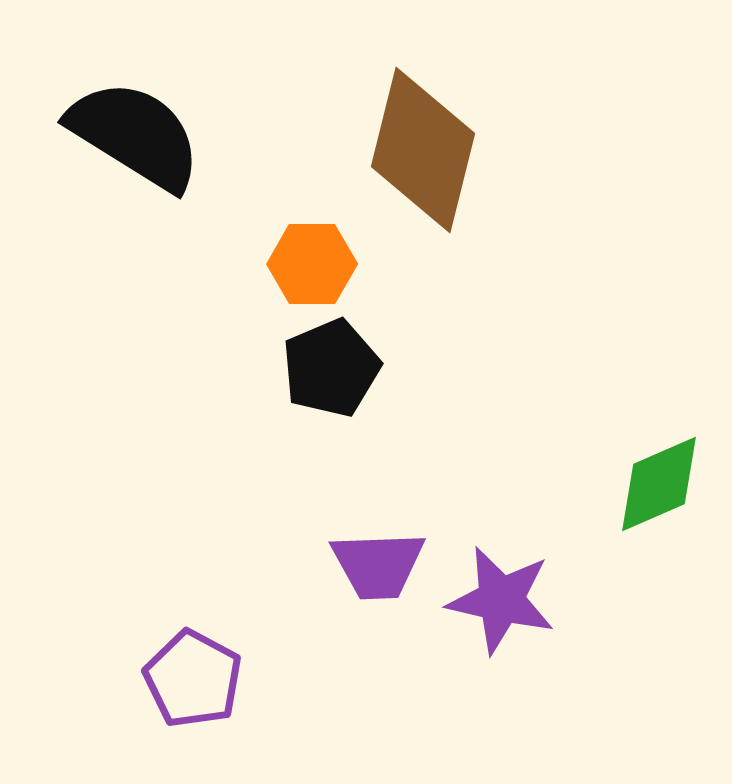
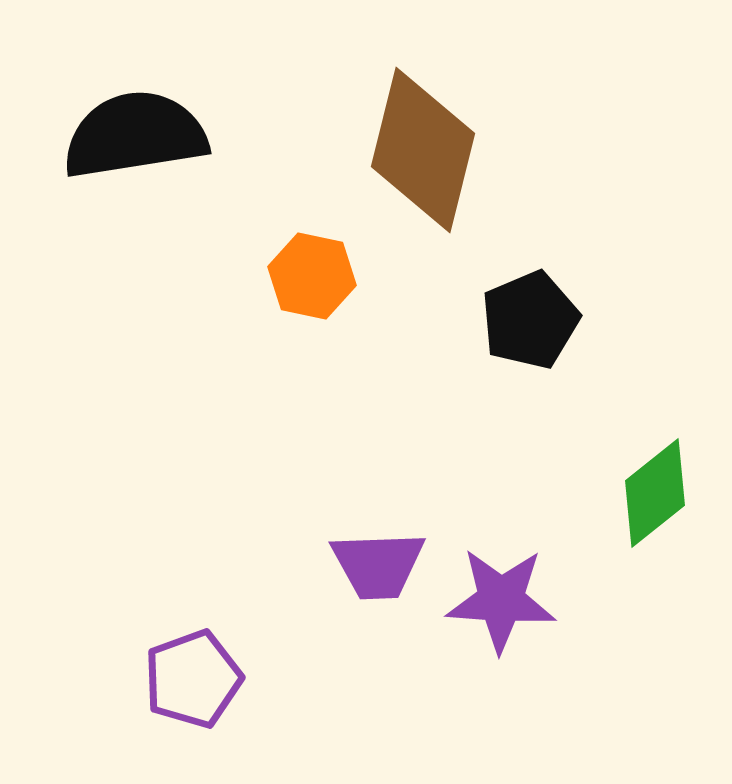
black semicircle: rotated 41 degrees counterclockwise
orange hexagon: moved 12 px down; rotated 12 degrees clockwise
black pentagon: moved 199 px right, 48 px up
green diamond: moved 4 px left, 9 px down; rotated 15 degrees counterclockwise
purple star: rotated 9 degrees counterclockwise
purple pentagon: rotated 24 degrees clockwise
